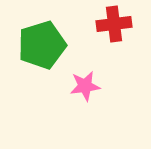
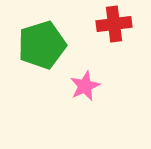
pink star: rotated 16 degrees counterclockwise
